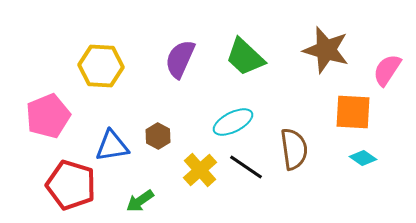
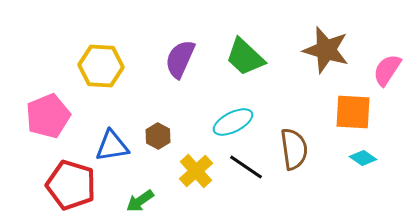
yellow cross: moved 4 px left, 1 px down
